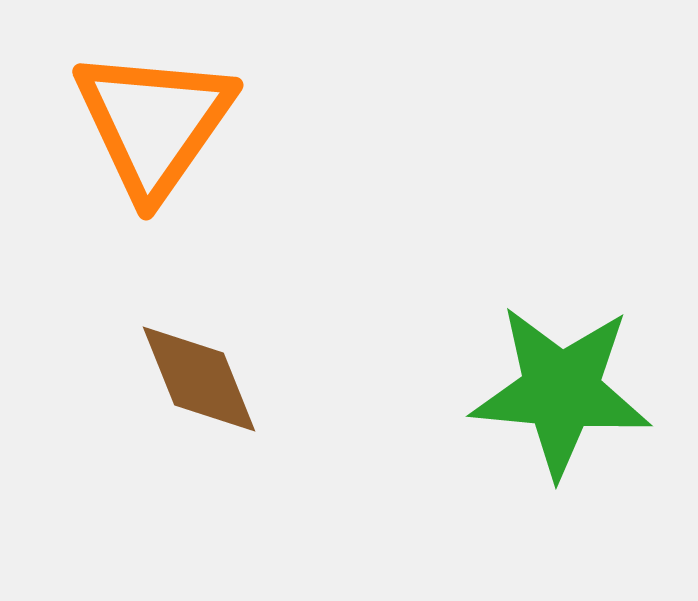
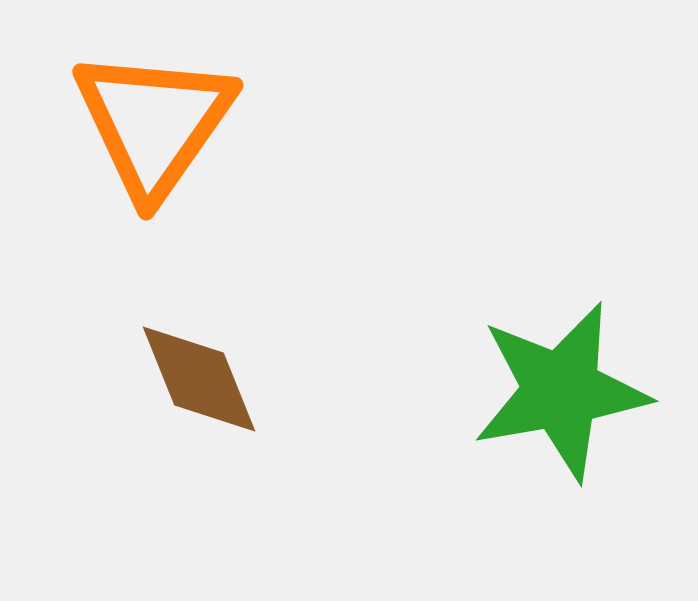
green star: rotated 15 degrees counterclockwise
